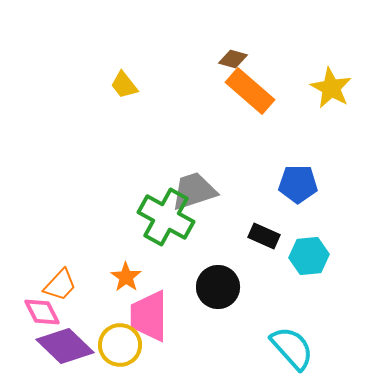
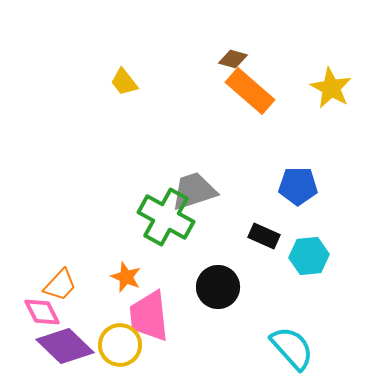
yellow trapezoid: moved 3 px up
blue pentagon: moved 2 px down
orange star: rotated 12 degrees counterclockwise
pink trapezoid: rotated 6 degrees counterclockwise
